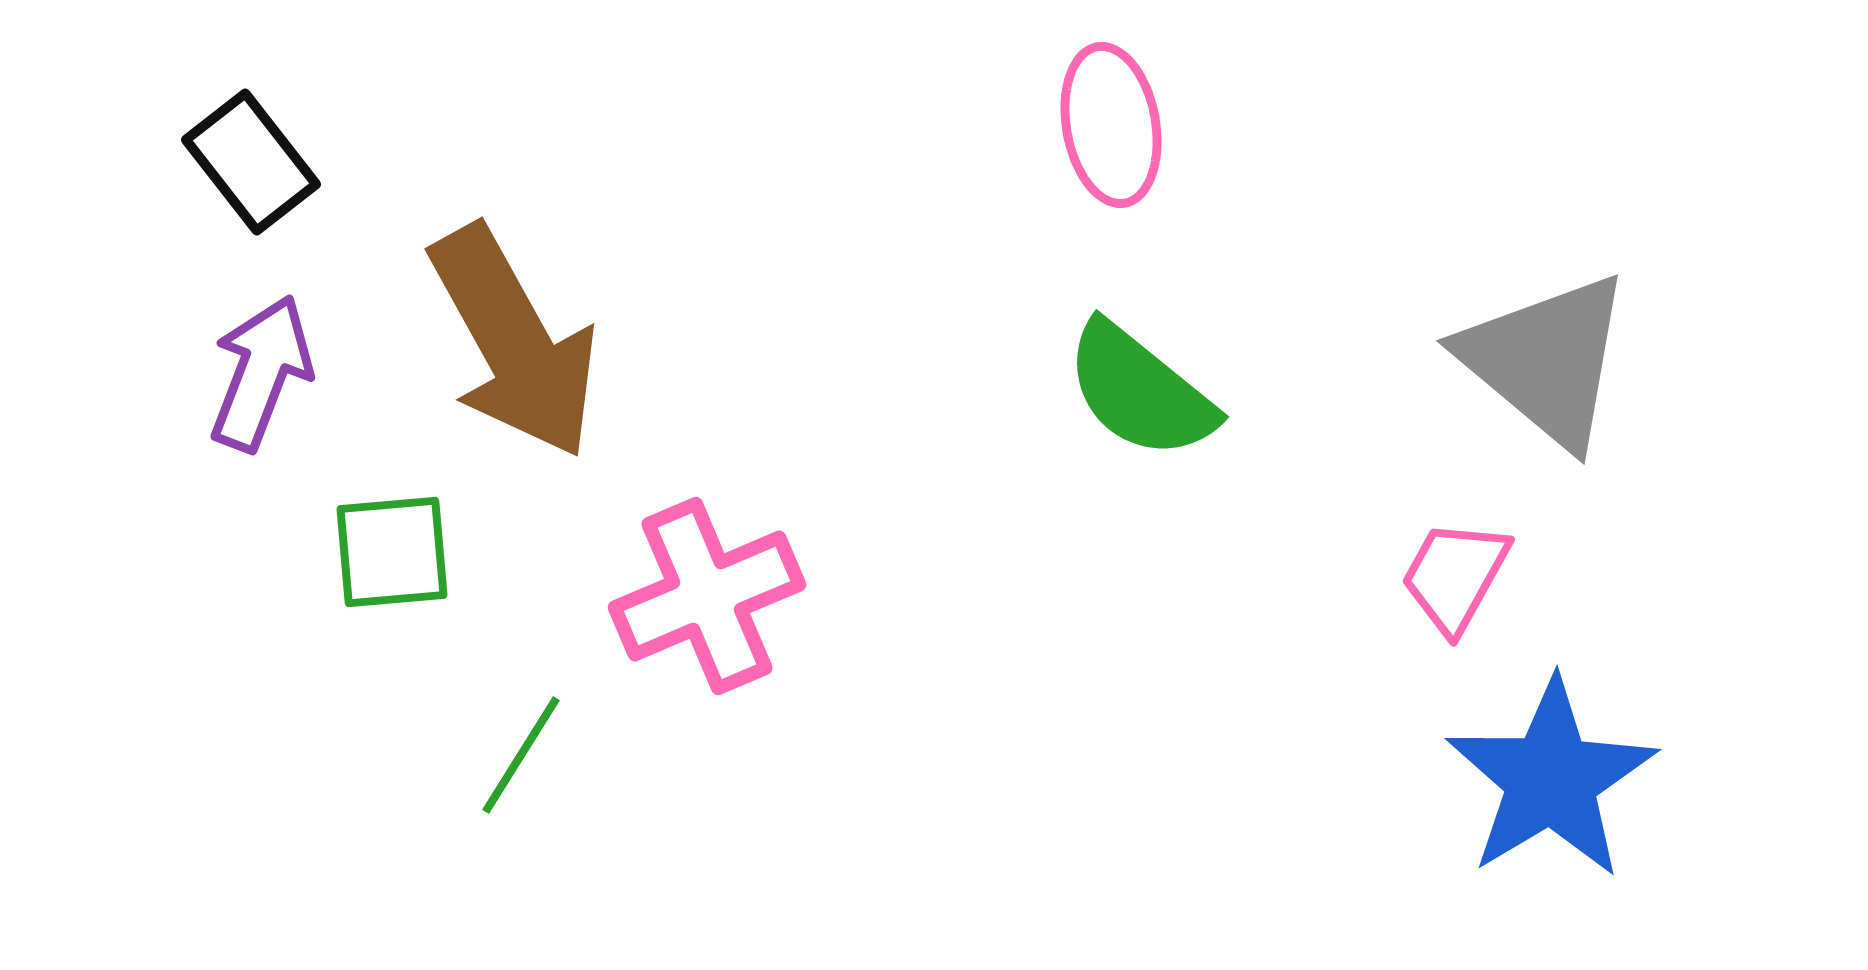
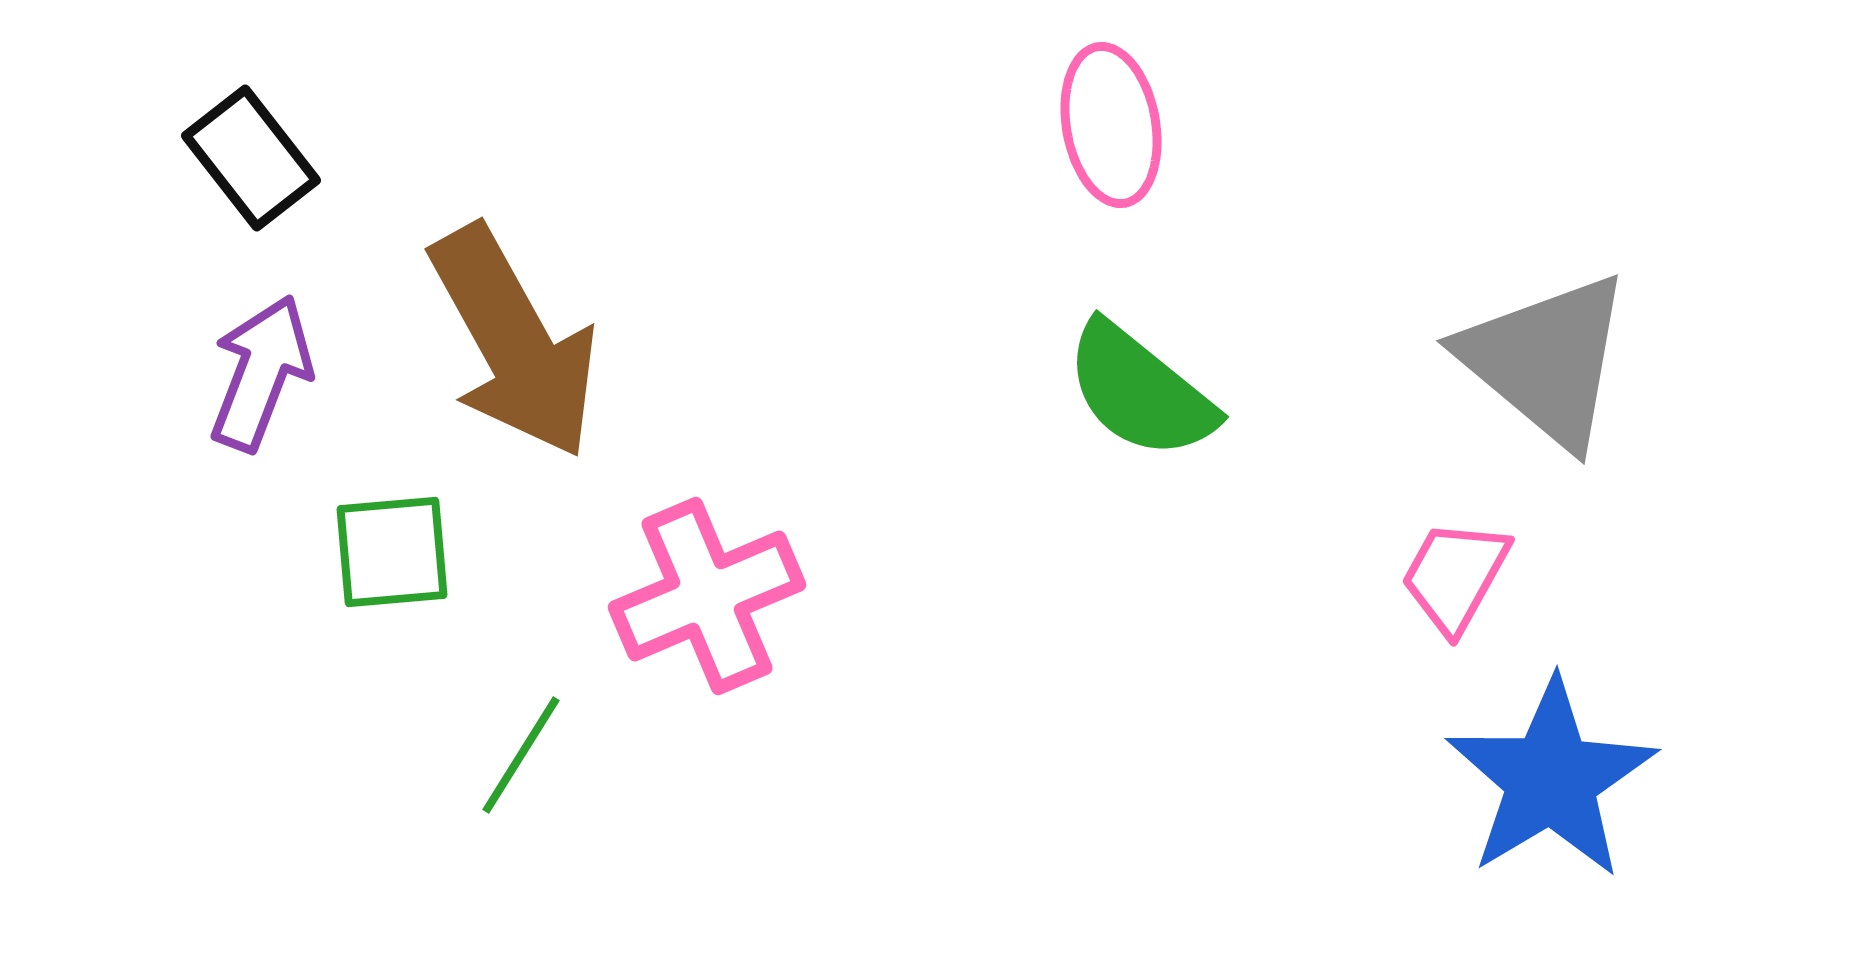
black rectangle: moved 4 px up
